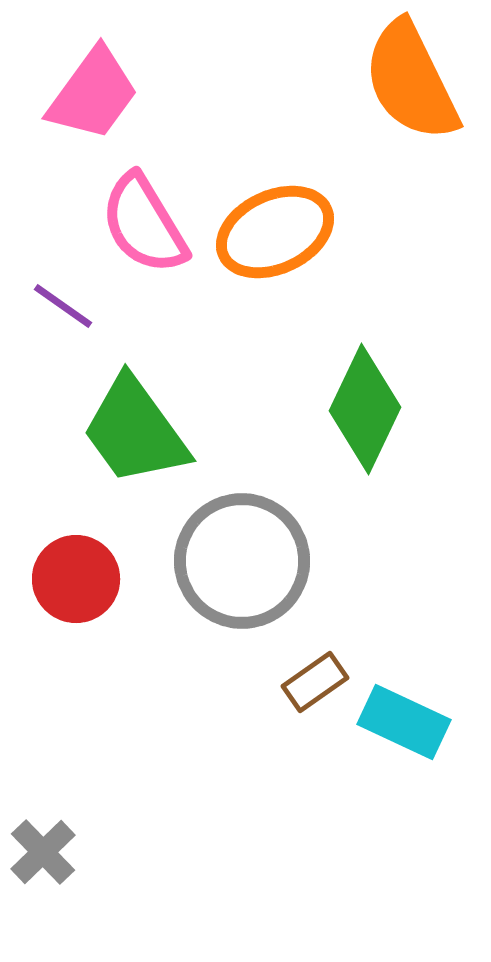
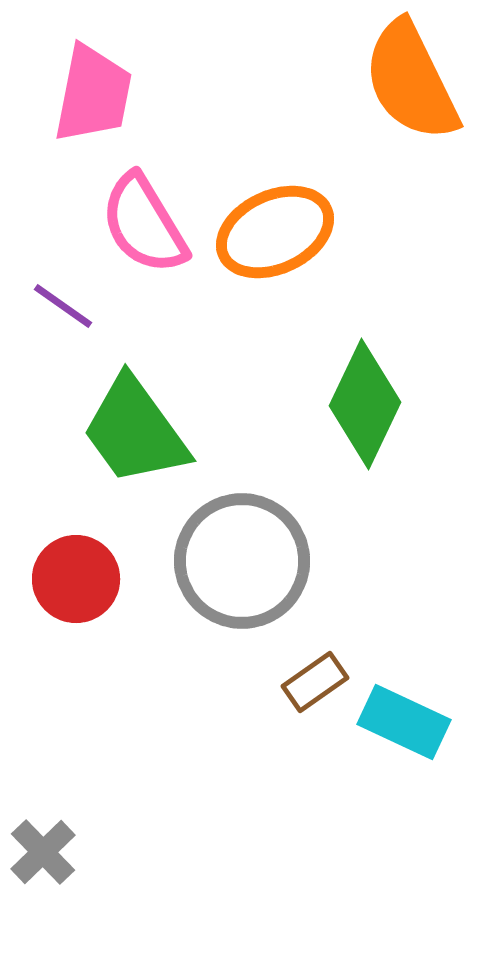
pink trapezoid: rotated 25 degrees counterclockwise
green diamond: moved 5 px up
